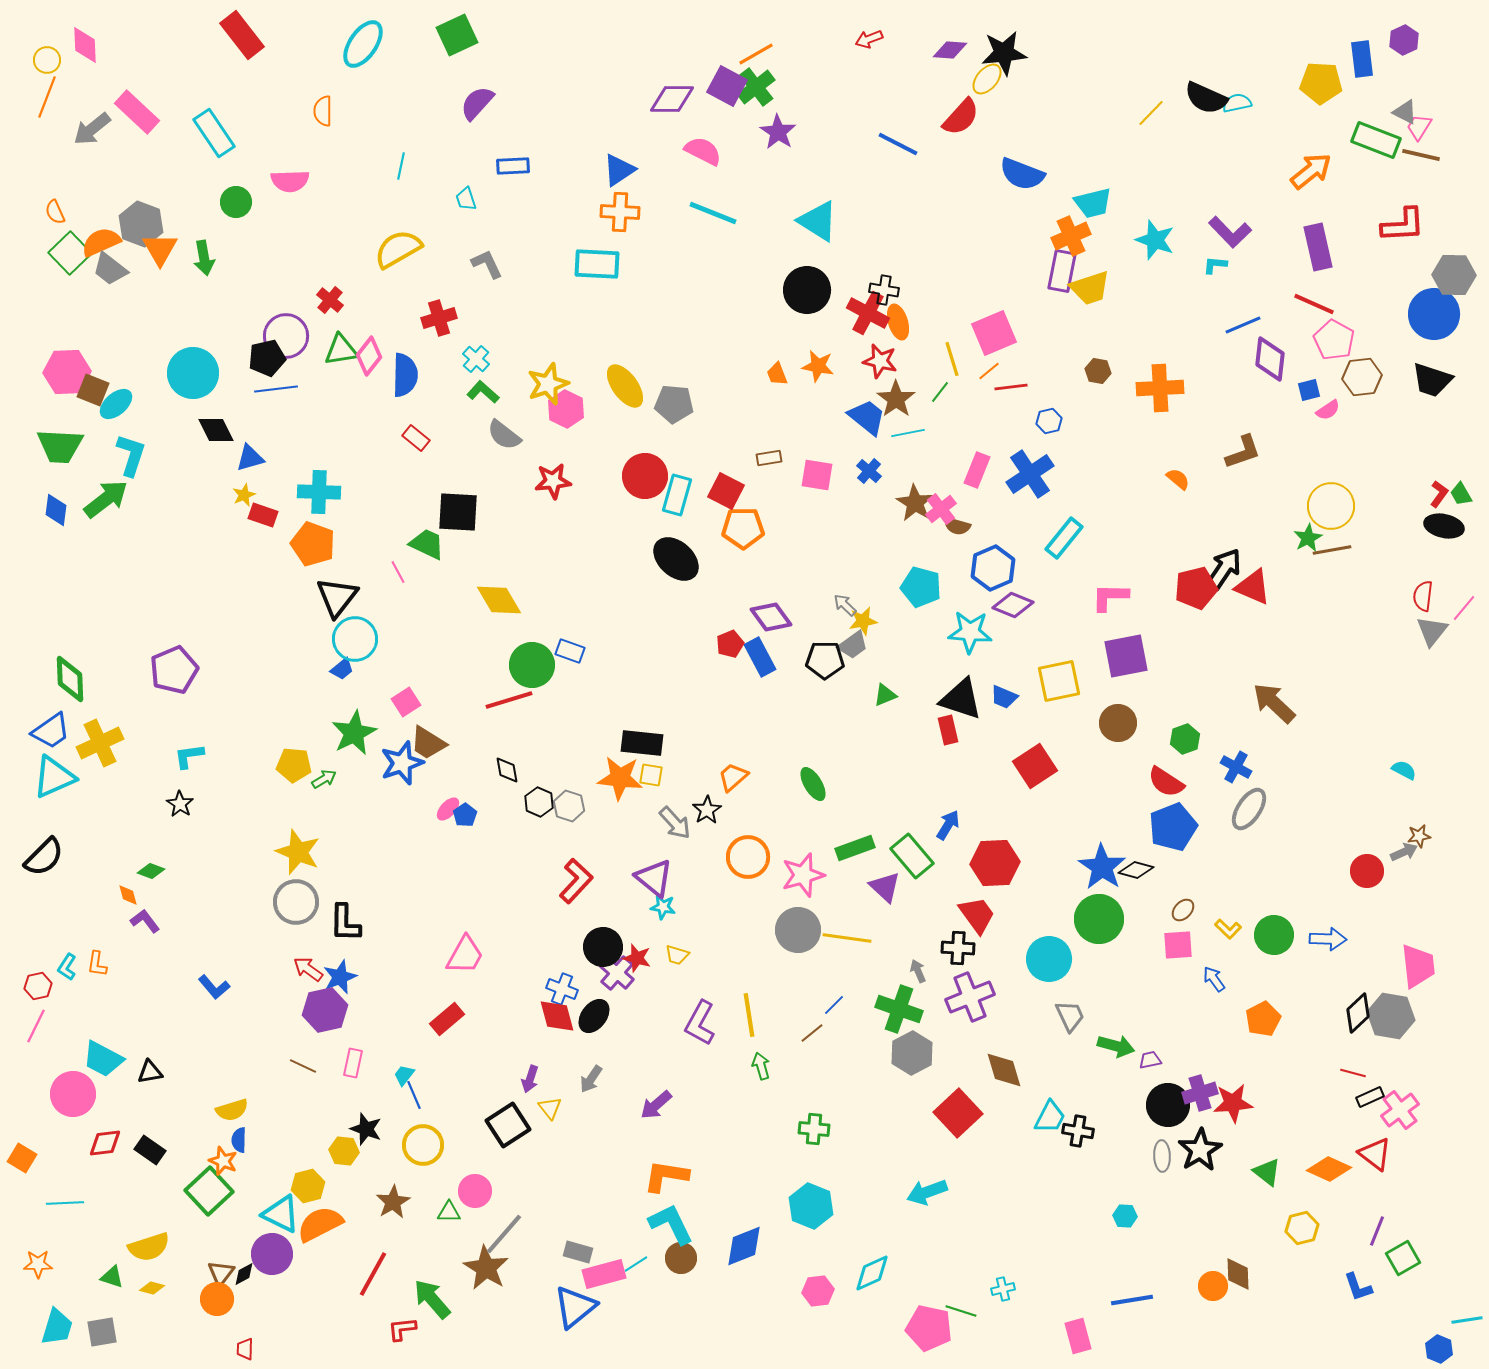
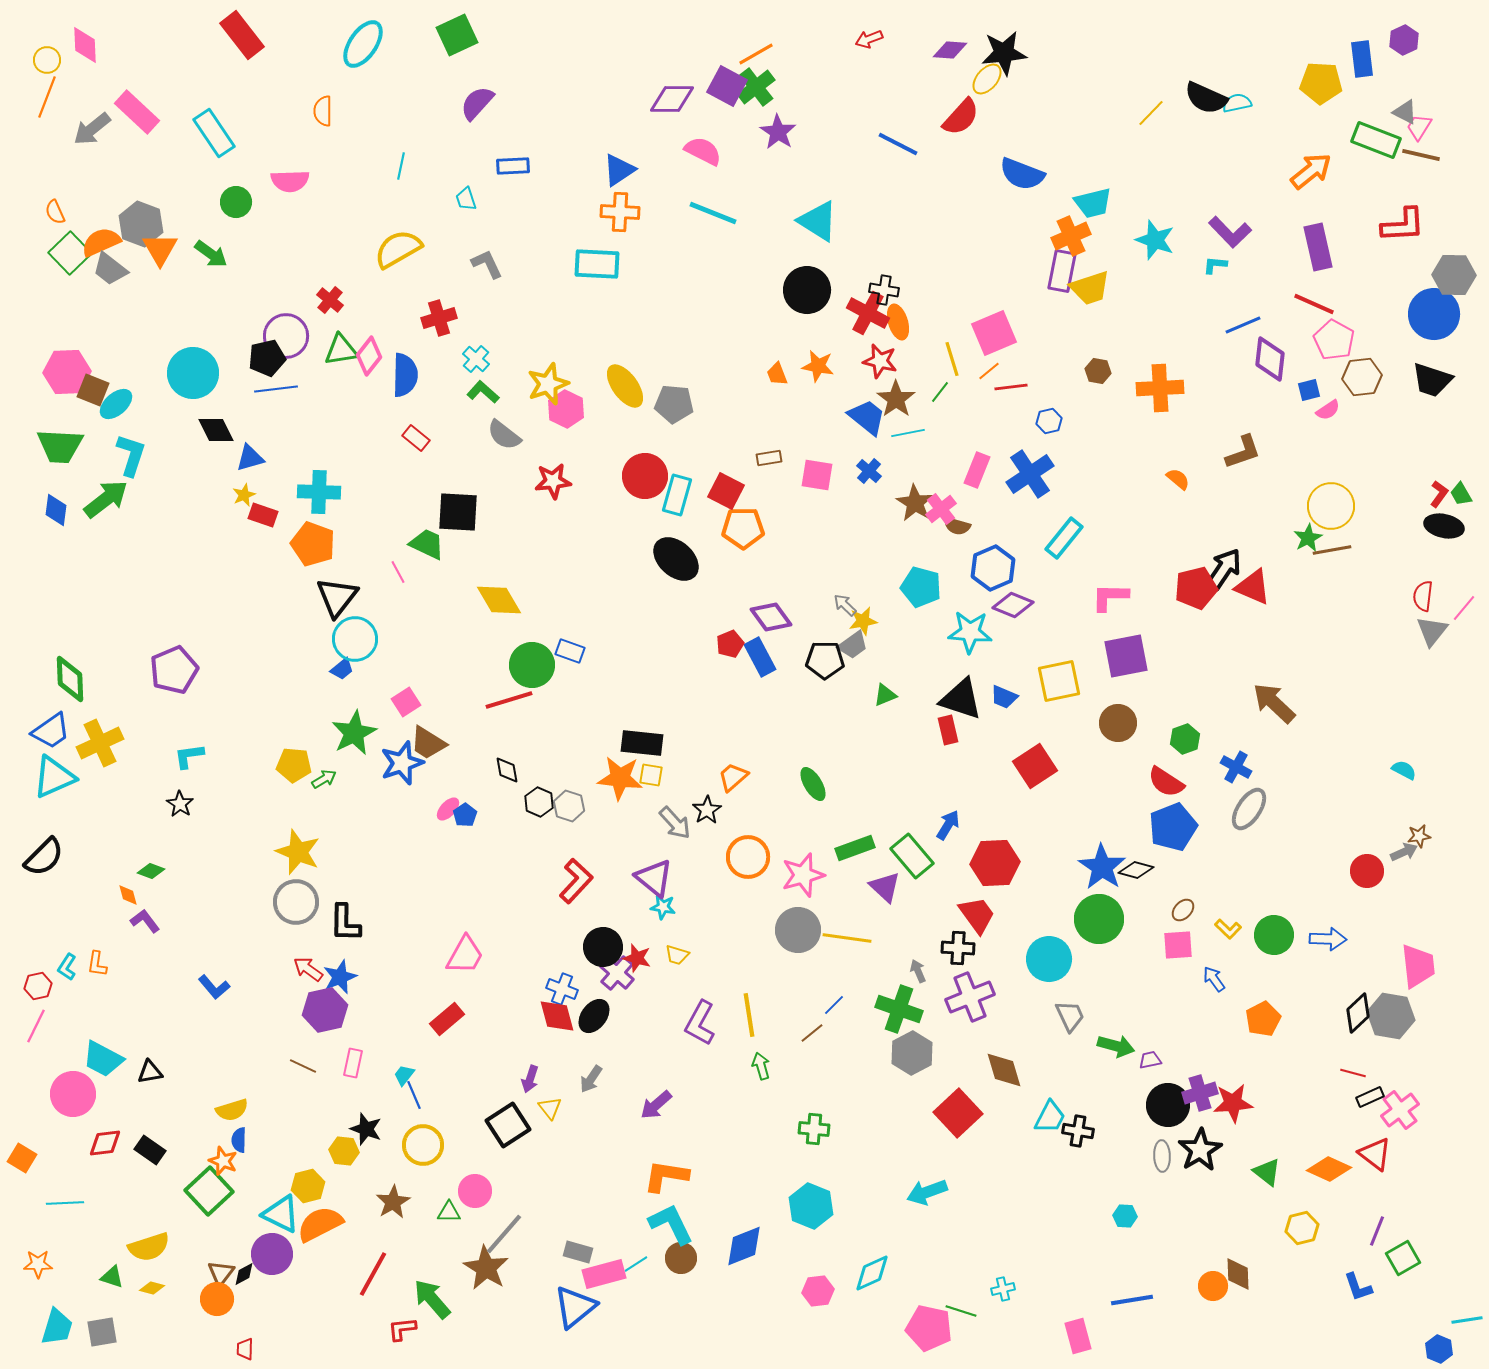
green arrow at (204, 258): moved 7 px right, 4 px up; rotated 44 degrees counterclockwise
